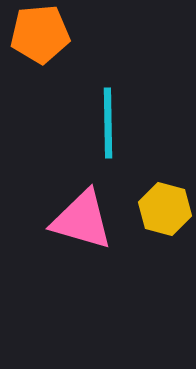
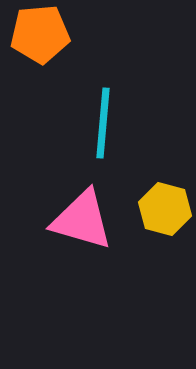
cyan line: moved 5 px left; rotated 6 degrees clockwise
